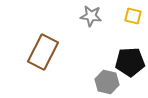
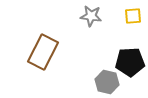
yellow square: rotated 18 degrees counterclockwise
